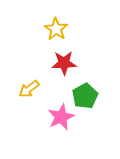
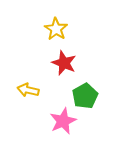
red star: rotated 25 degrees clockwise
yellow arrow: moved 1 px left, 1 px down; rotated 50 degrees clockwise
pink star: moved 2 px right, 4 px down
